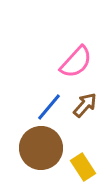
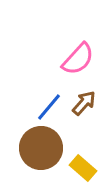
pink semicircle: moved 2 px right, 3 px up
brown arrow: moved 1 px left, 2 px up
yellow rectangle: moved 1 px down; rotated 16 degrees counterclockwise
